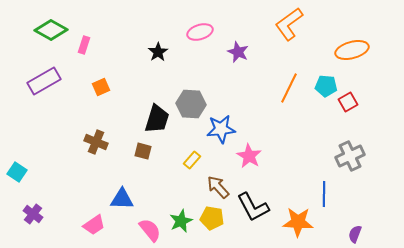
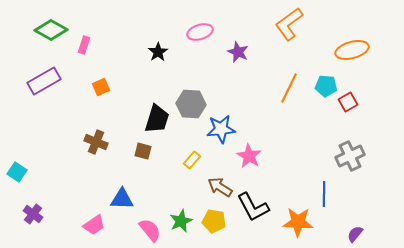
brown arrow: moved 2 px right; rotated 15 degrees counterclockwise
yellow pentagon: moved 2 px right, 3 px down
purple semicircle: rotated 18 degrees clockwise
